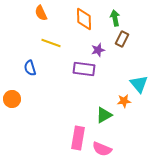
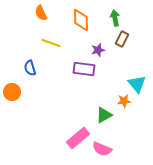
orange diamond: moved 3 px left, 1 px down
cyan triangle: moved 2 px left
orange circle: moved 7 px up
pink rectangle: rotated 40 degrees clockwise
